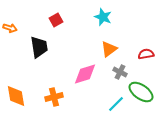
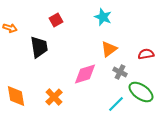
orange cross: rotated 30 degrees counterclockwise
